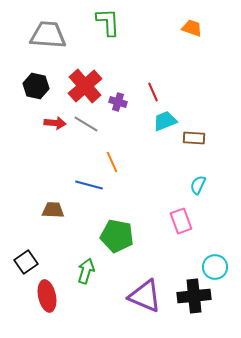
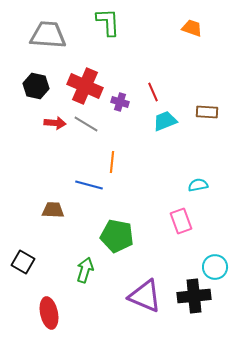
red cross: rotated 24 degrees counterclockwise
purple cross: moved 2 px right
brown rectangle: moved 13 px right, 26 px up
orange line: rotated 30 degrees clockwise
cyan semicircle: rotated 54 degrees clockwise
black square: moved 3 px left; rotated 25 degrees counterclockwise
green arrow: moved 1 px left, 1 px up
red ellipse: moved 2 px right, 17 px down
